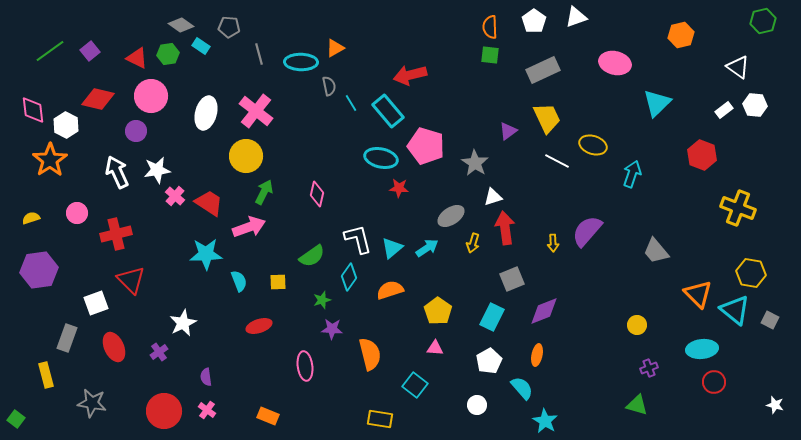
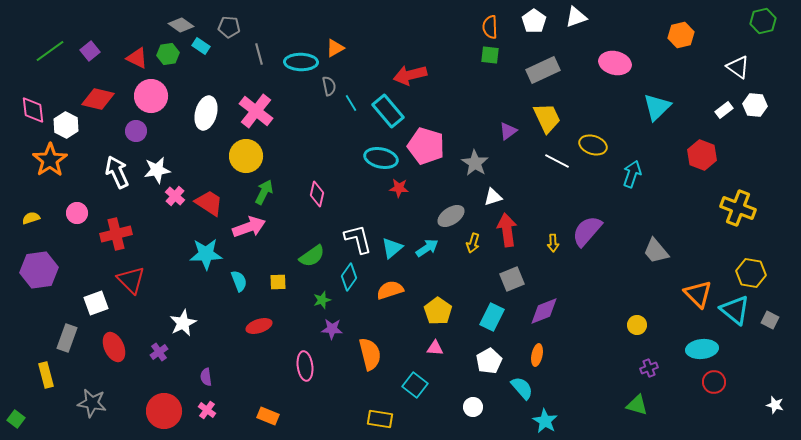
cyan triangle at (657, 103): moved 4 px down
red arrow at (505, 228): moved 2 px right, 2 px down
white circle at (477, 405): moved 4 px left, 2 px down
